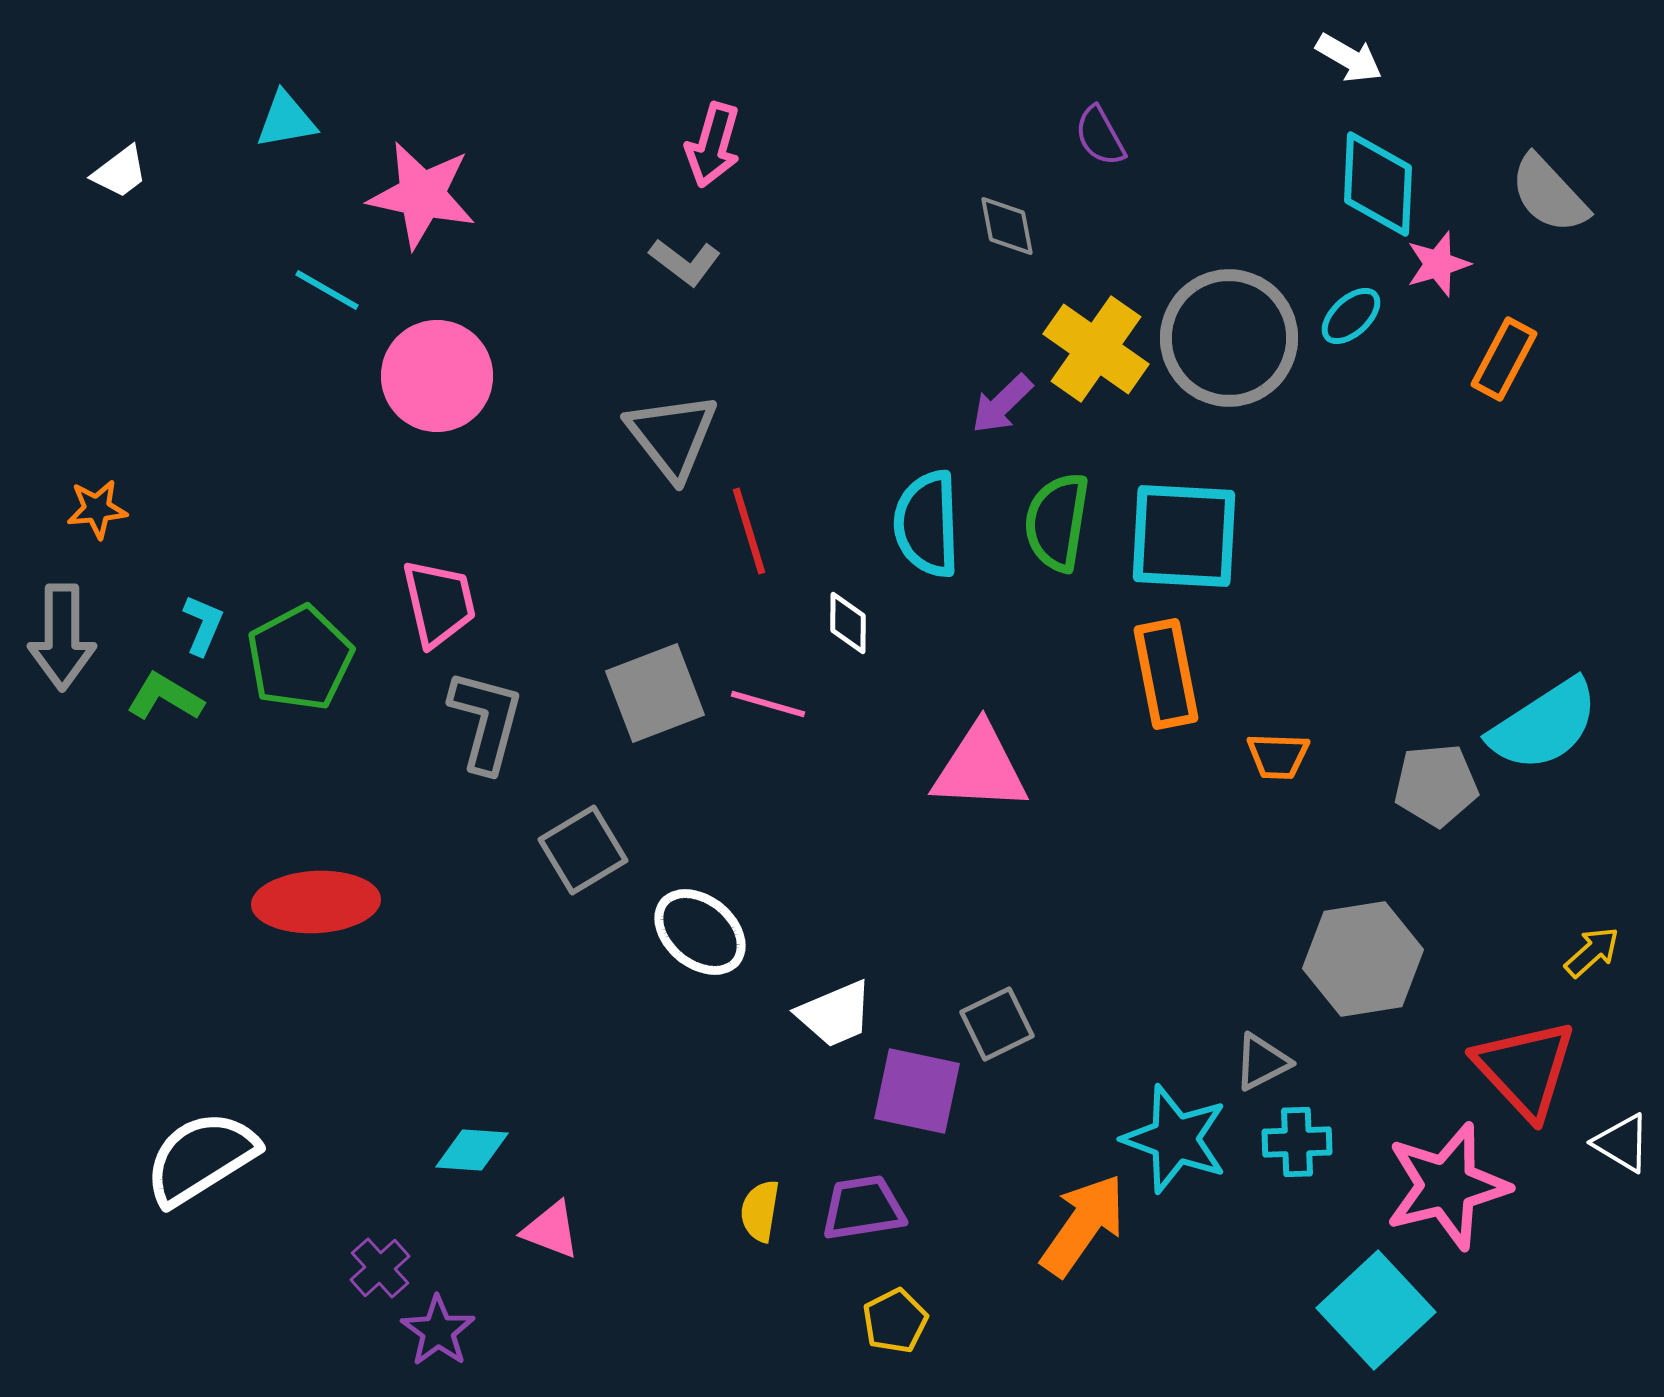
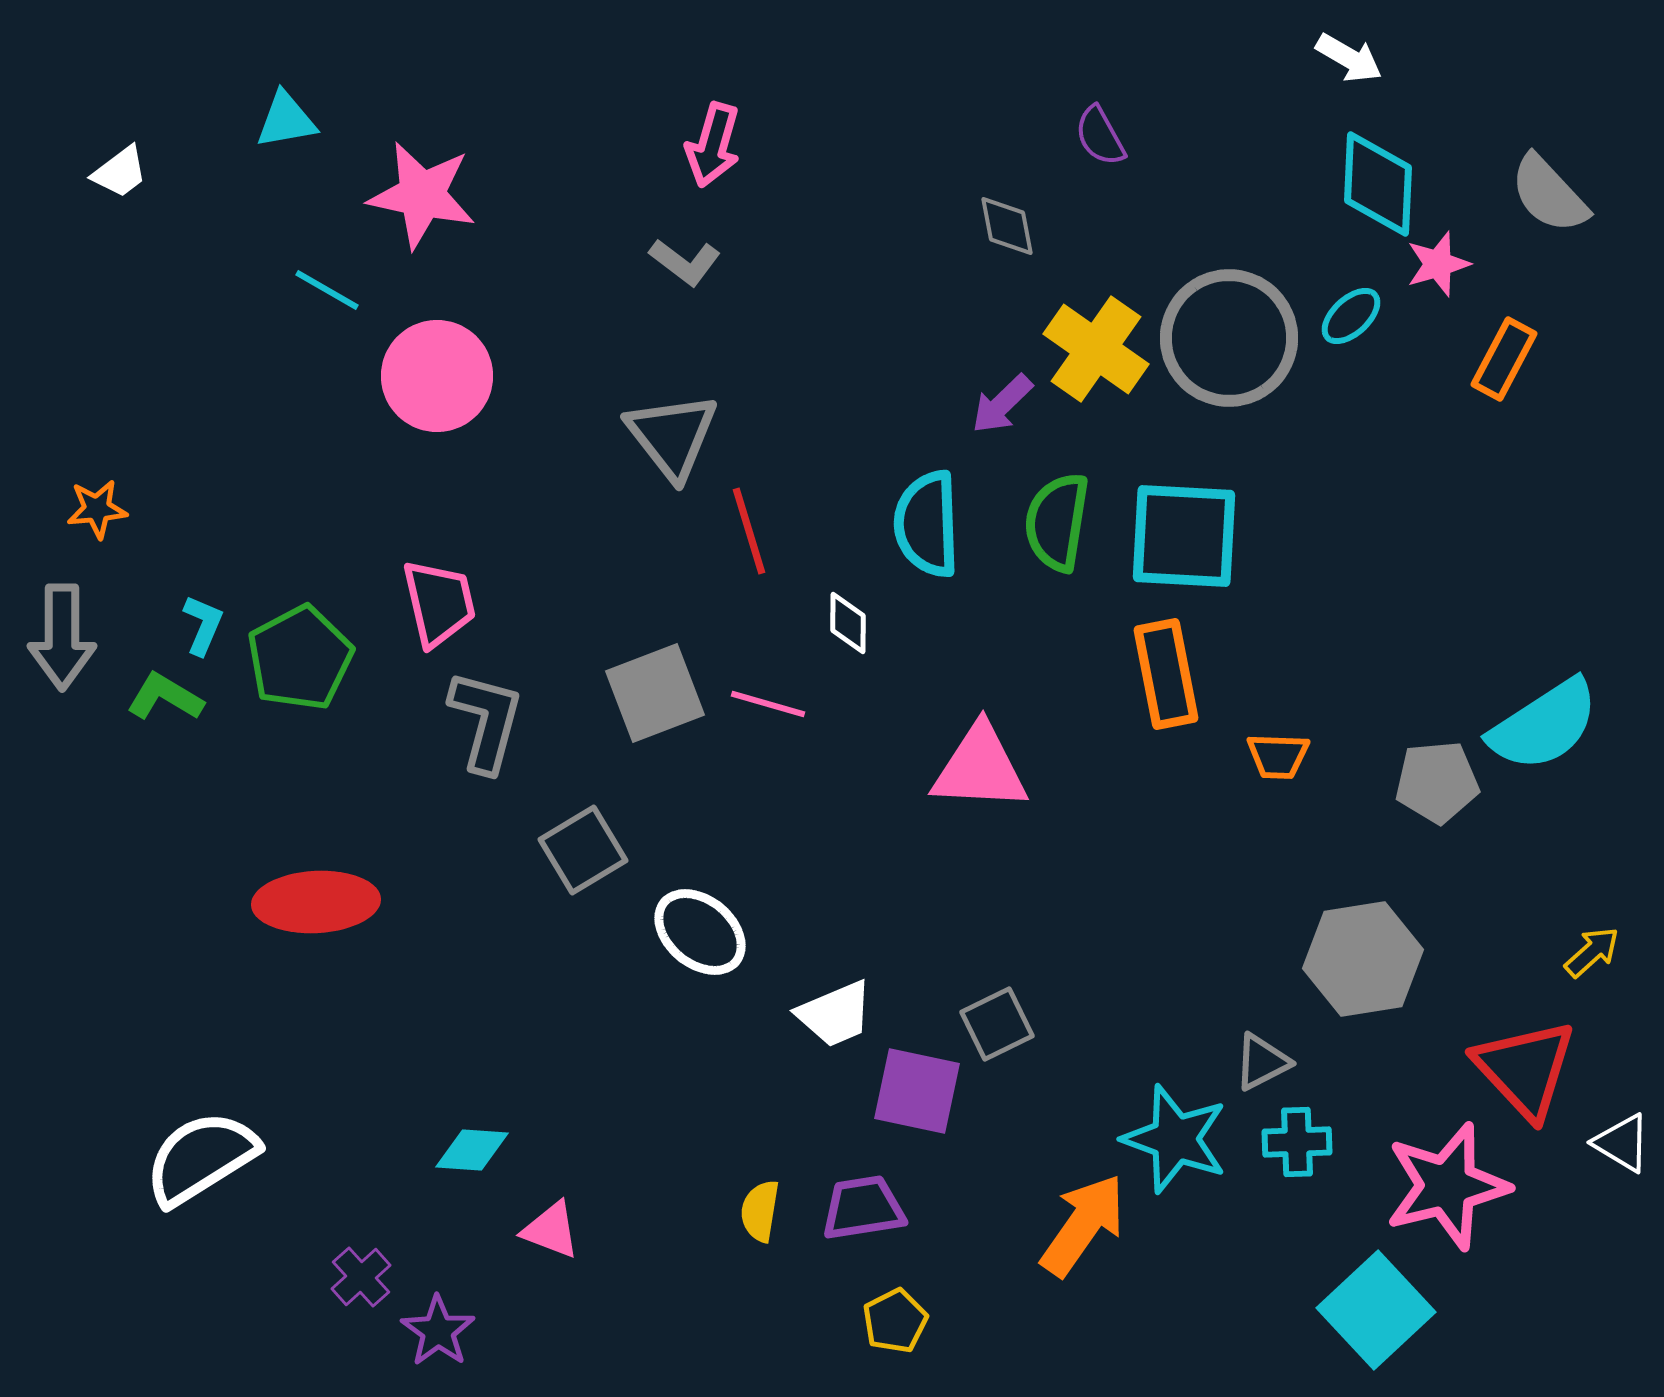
gray pentagon at (1436, 785): moved 1 px right, 3 px up
purple cross at (380, 1268): moved 19 px left, 9 px down
